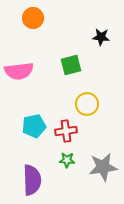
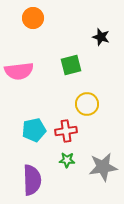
black star: rotated 12 degrees clockwise
cyan pentagon: moved 4 px down
